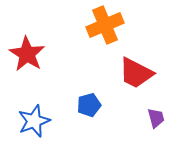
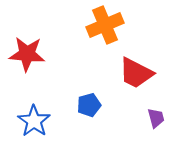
red star: rotated 27 degrees counterclockwise
blue star: rotated 16 degrees counterclockwise
